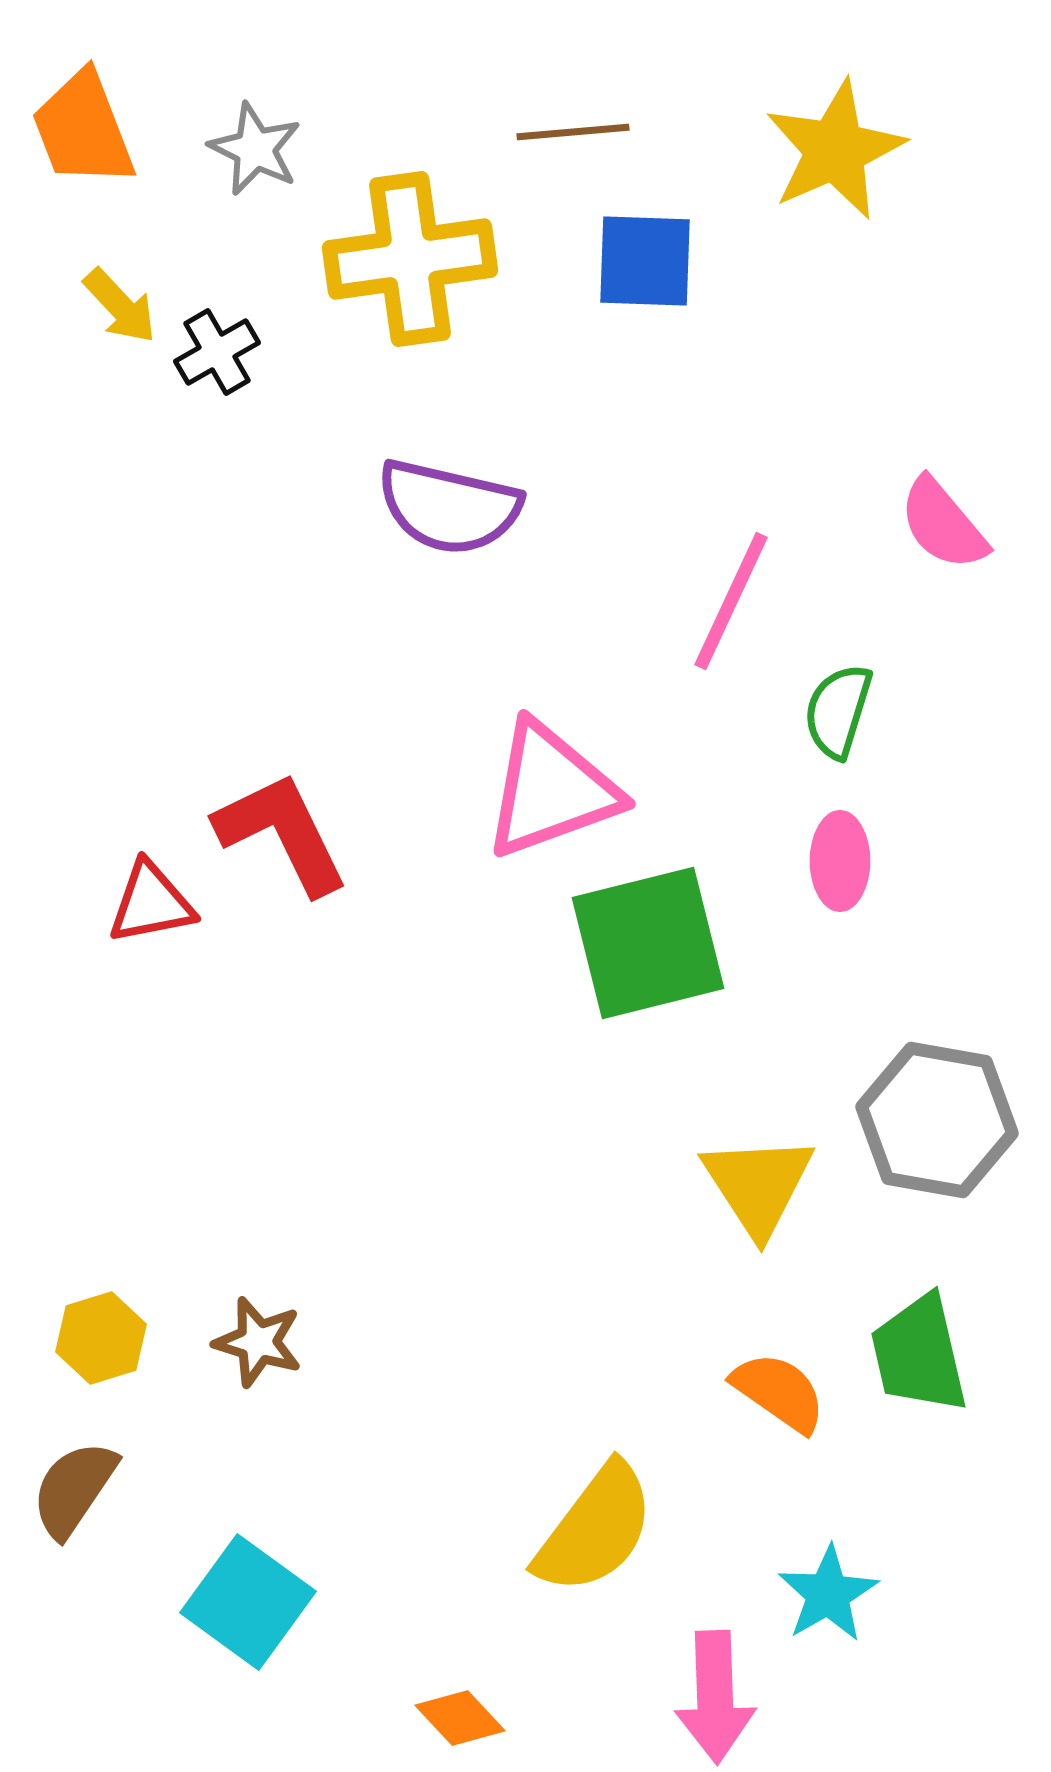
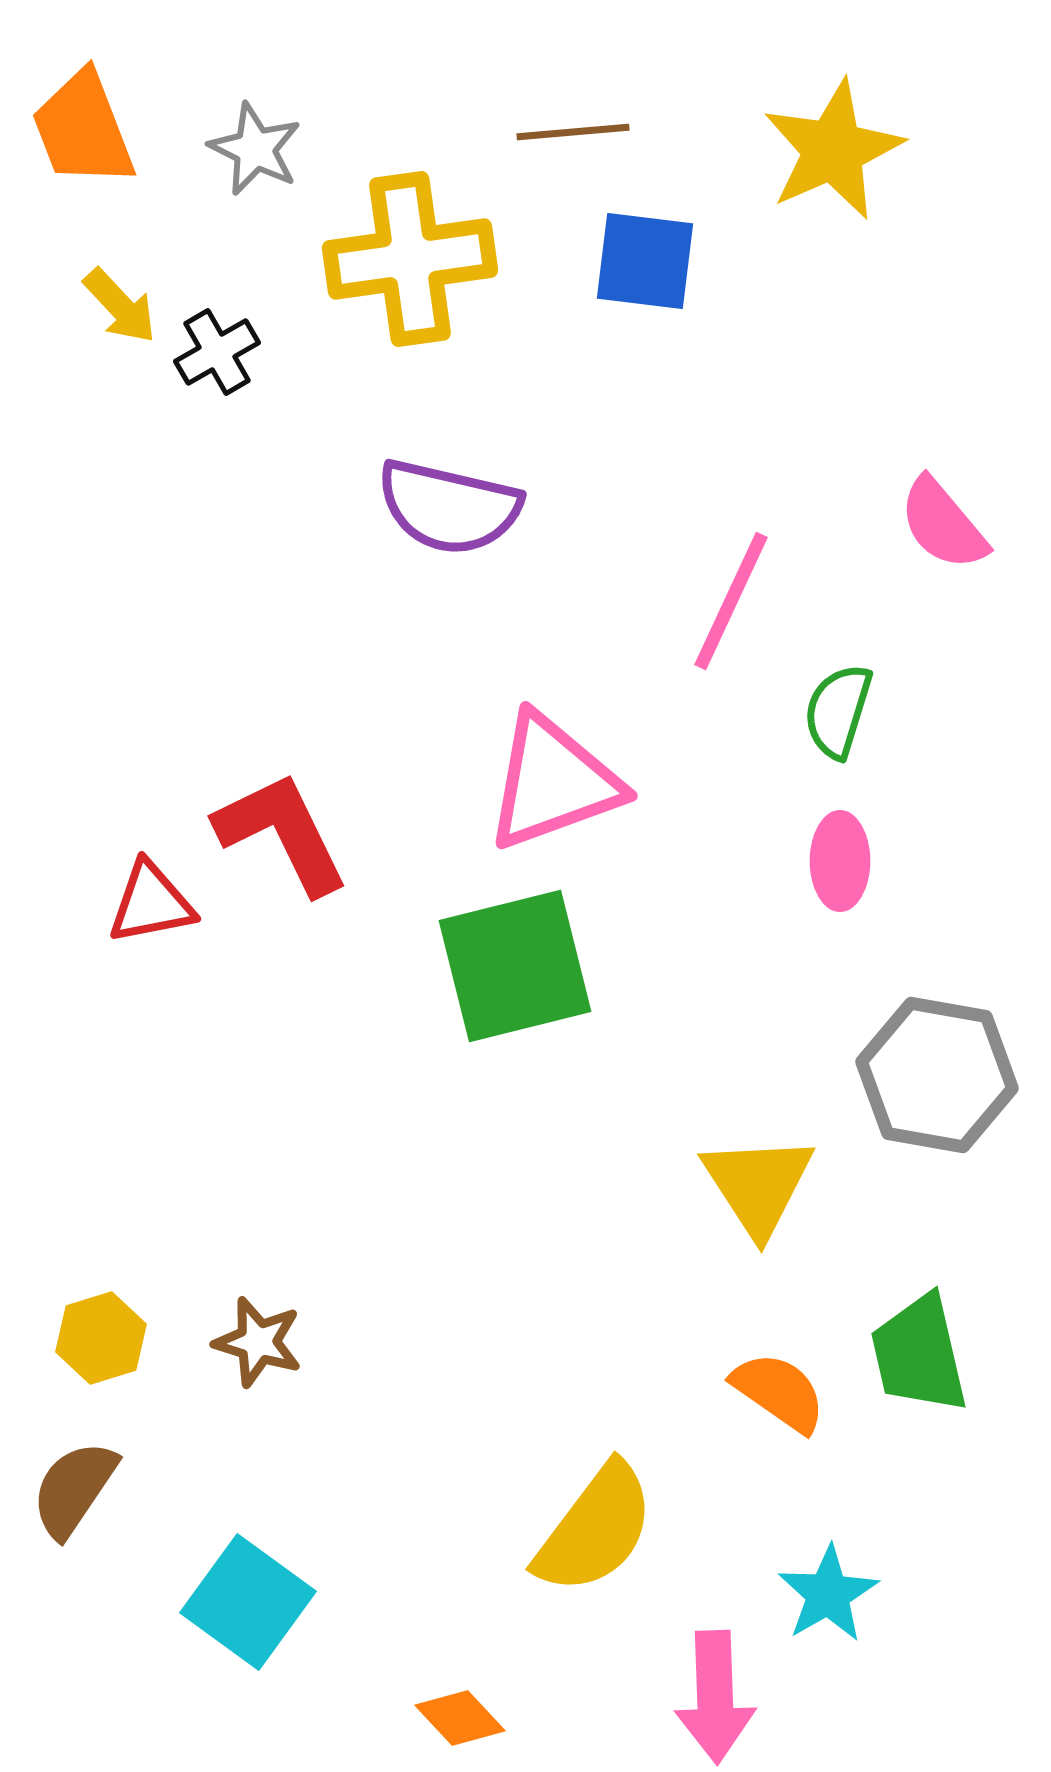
yellow star: moved 2 px left
blue square: rotated 5 degrees clockwise
pink triangle: moved 2 px right, 8 px up
green square: moved 133 px left, 23 px down
gray hexagon: moved 45 px up
